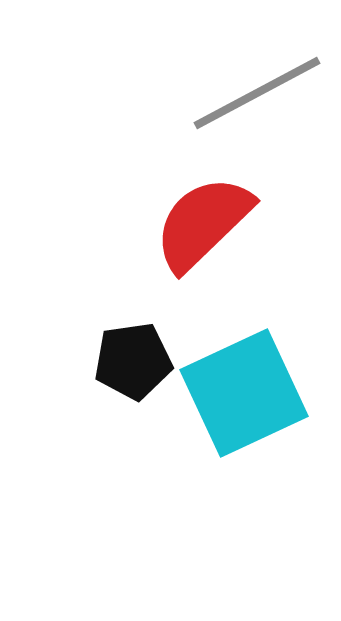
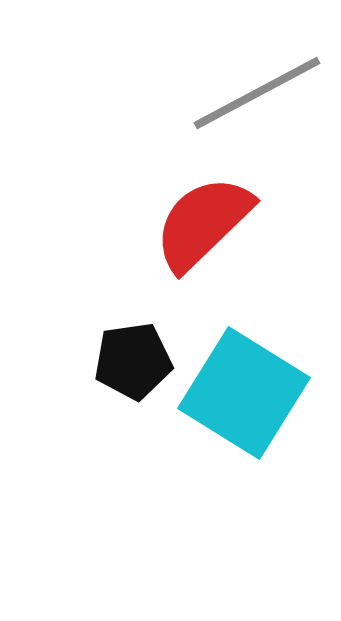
cyan square: rotated 33 degrees counterclockwise
